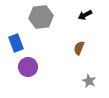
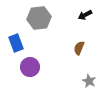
gray hexagon: moved 2 px left, 1 px down
purple circle: moved 2 px right
